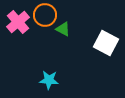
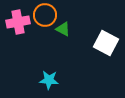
pink cross: rotated 30 degrees clockwise
